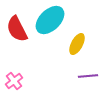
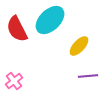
yellow ellipse: moved 2 px right, 2 px down; rotated 15 degrees clockwise
